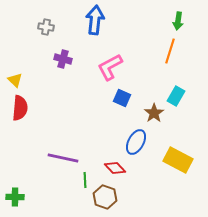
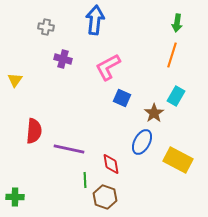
green arrow: moved 1 px left, 2 px down
orange line: moved 2 px right, 4 px down
pink L-shape: moved 2 px left
yellow triangle: rotated 21 degrees clockwise
red semicircle: moved 14 px right, 23 px down
blue ellipse: moved 6 px right
purple line: moved 6 px right, 9 px up
red diamond: moved 4 px left, 4 px up; rotated 35 degrees clockwise
